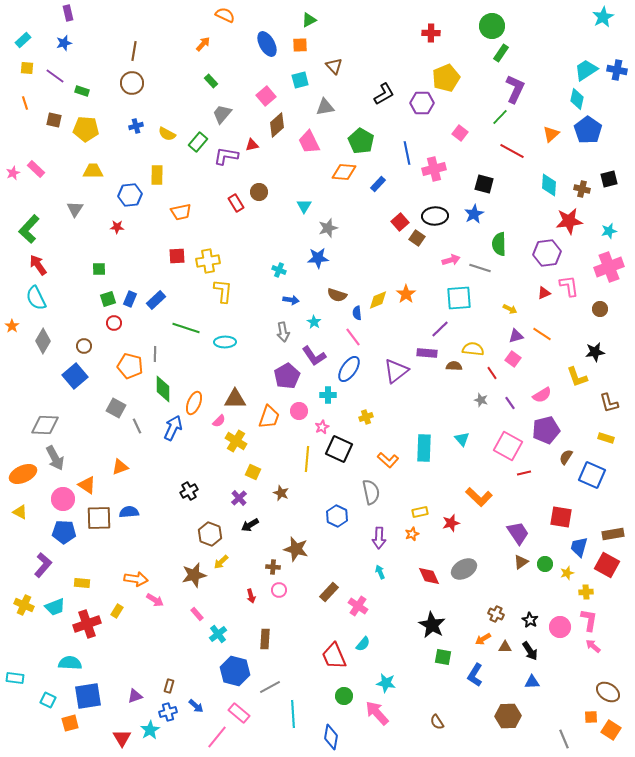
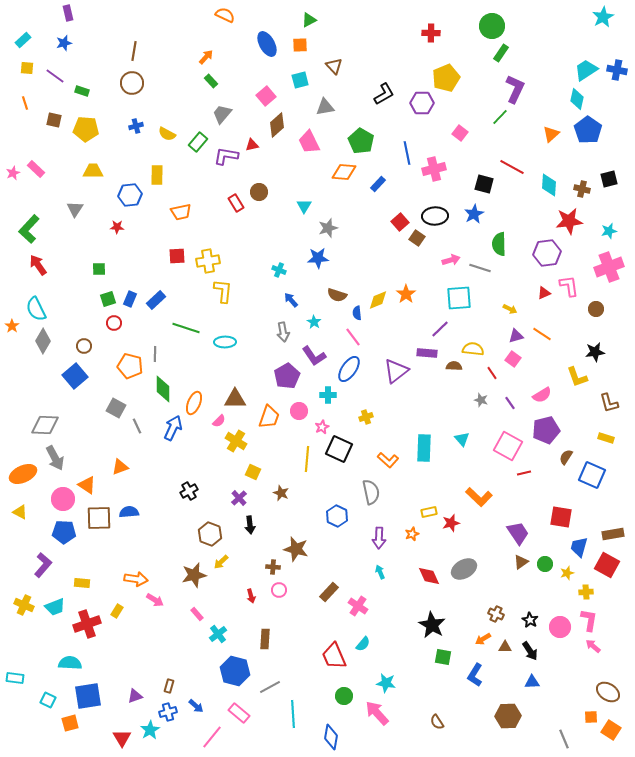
orange arrow at (203, 44): moved 3 px right, 13 px down
red line at (512, 151): moved 16 px down
cyan semicircle at (36, 298): moved 11 px down
blue arrow at (291, 300): rotated 140 degrees counterclockwise
brown circle at (600, 309): moved 4 px left
yellow rectangle at (420, 512): moved 9 px right
black arrow at (250, 525): rotated 66 degrees counterclockwise
pink line at (217, 737): moved 5 px left
